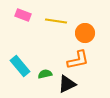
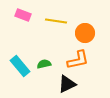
green semicircle: moved 1 px left, 10 px up
